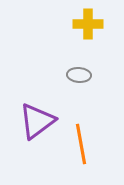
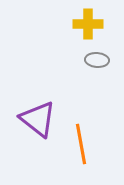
gray ellipse: moved 18 px right, 15 px up
purple triangle: moved 1 px right, 2 px up; rotated 45 degrees counterclockwise
